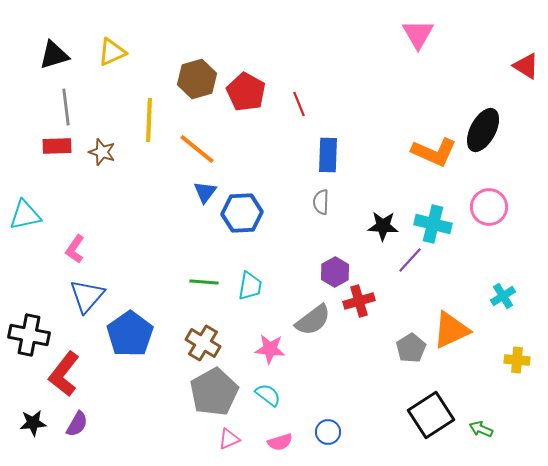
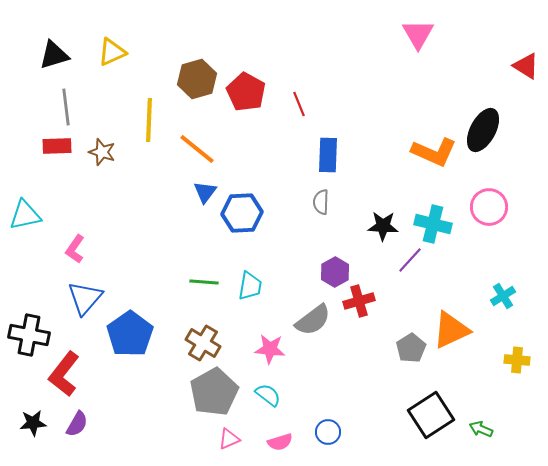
blue triangle at (87, 296): moved 2 px left, 2 px down
